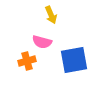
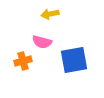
yellow arrow: moved 1 px left, 1 px up; rotated 102 degrees clockwise
orange cross: moved 4 px left
